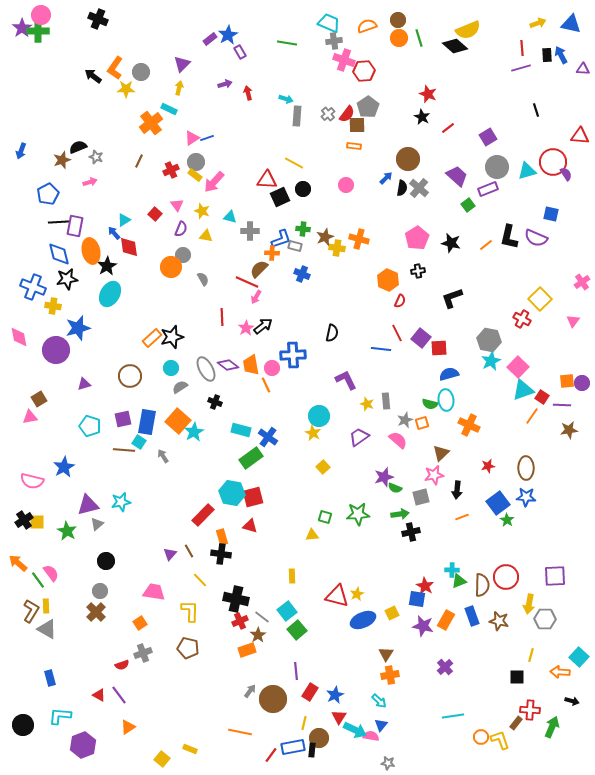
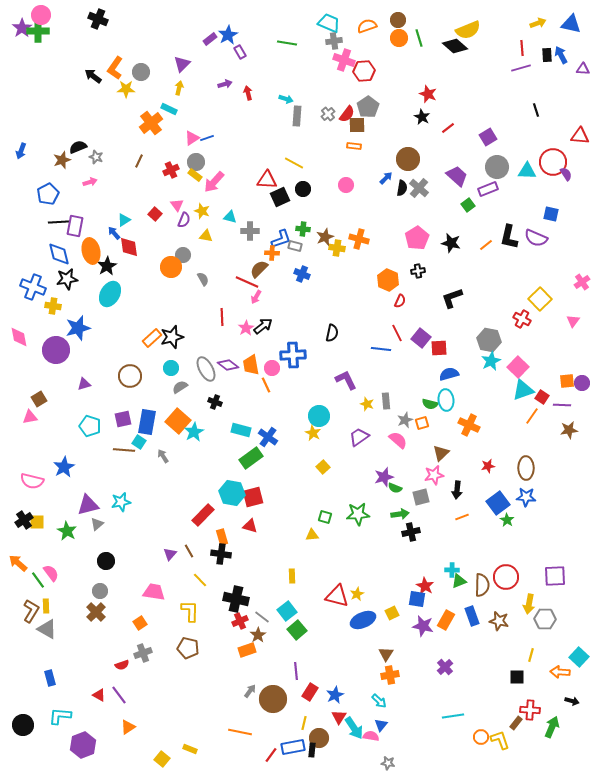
cyan triangle at (527, 171): rotated 18 degrees clockwise
purple semicircle at (181, 229): moved 3 px right, 9 px up
cyan arrow at (355, 730): moved 1 px left, 2 px up; rotated 30 degrees clockwise
